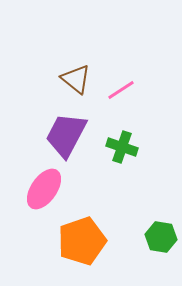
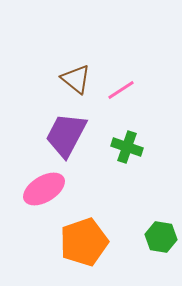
green cross: moved 5 px right
pink ellipse: rotated 24 degrees clockwise
orange pentagon: moved 2 px right, 1 px down
